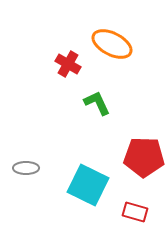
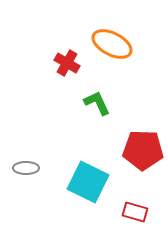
red cross: moved 1 px left, 1 px up
red pentagon: moved 1 px left, 7 px up
cyan square: moved 3 px up
